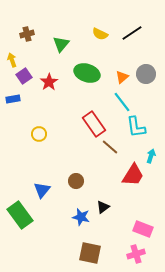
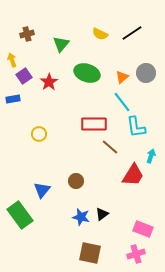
gray circle: moved 1 px up
red rectangle: rotated 55 degrees counterclockwise
black triangle: moved 1 px left, 7 px down
